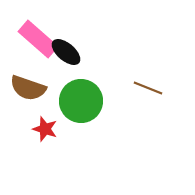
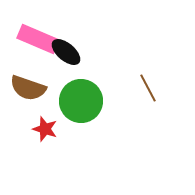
pink rectangle: rotated 18 degrees counterclockwise
brown line: rotated 40 degrees clockwise
